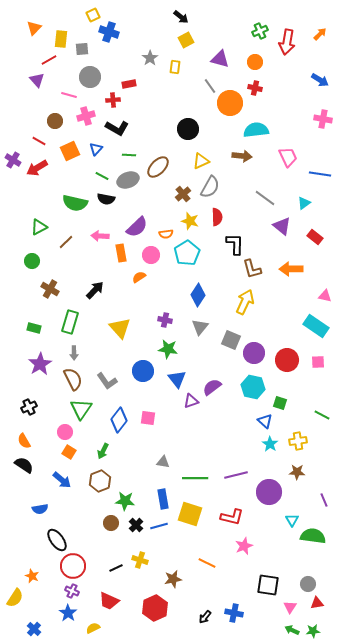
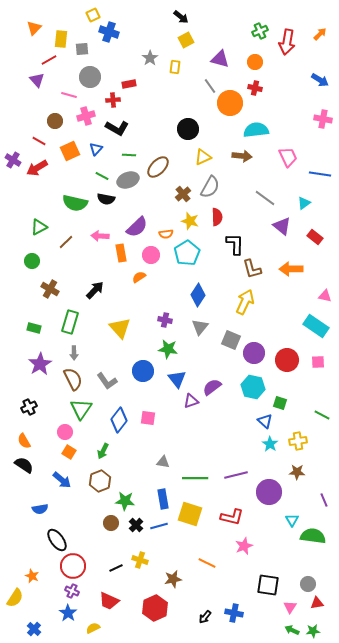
yellow triangle at (201, 161): moved 2 px right, 4 px up
